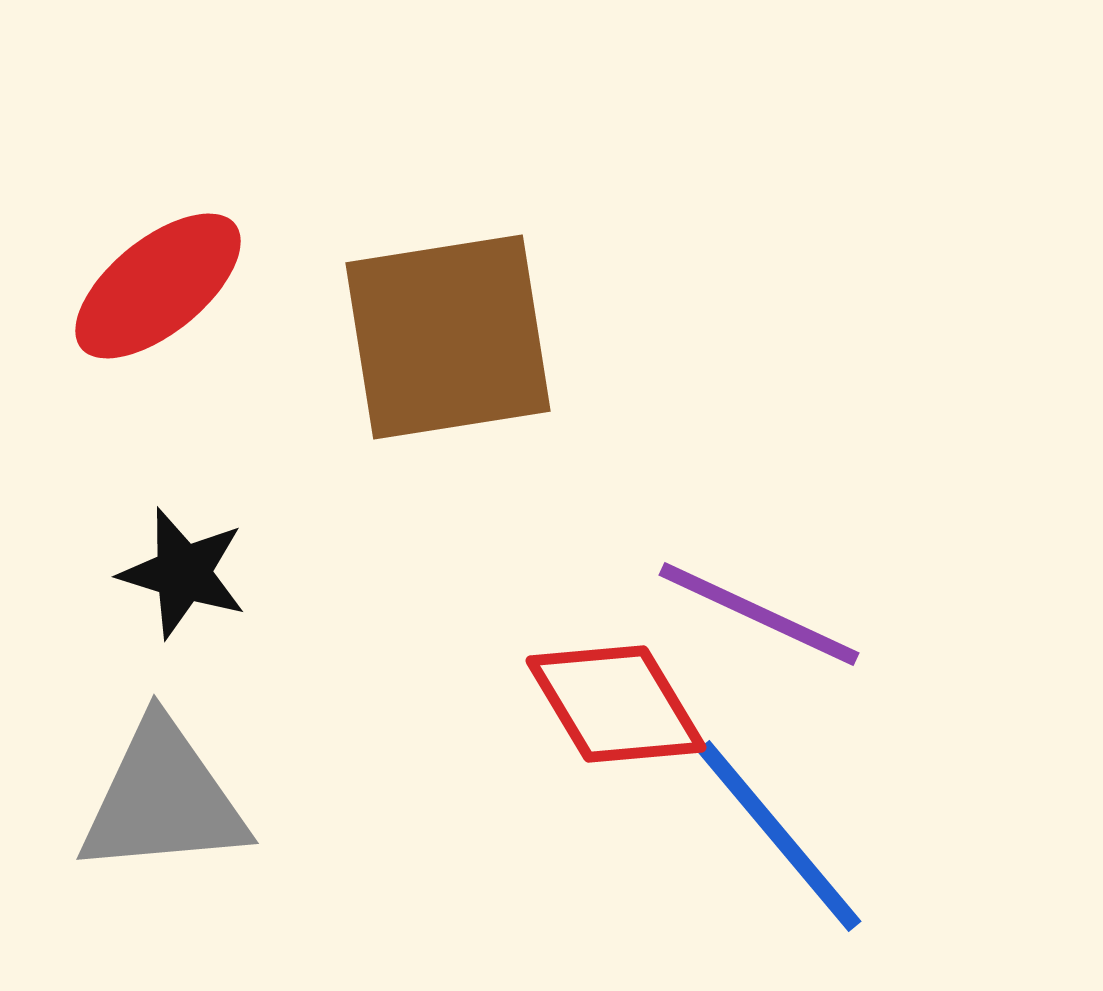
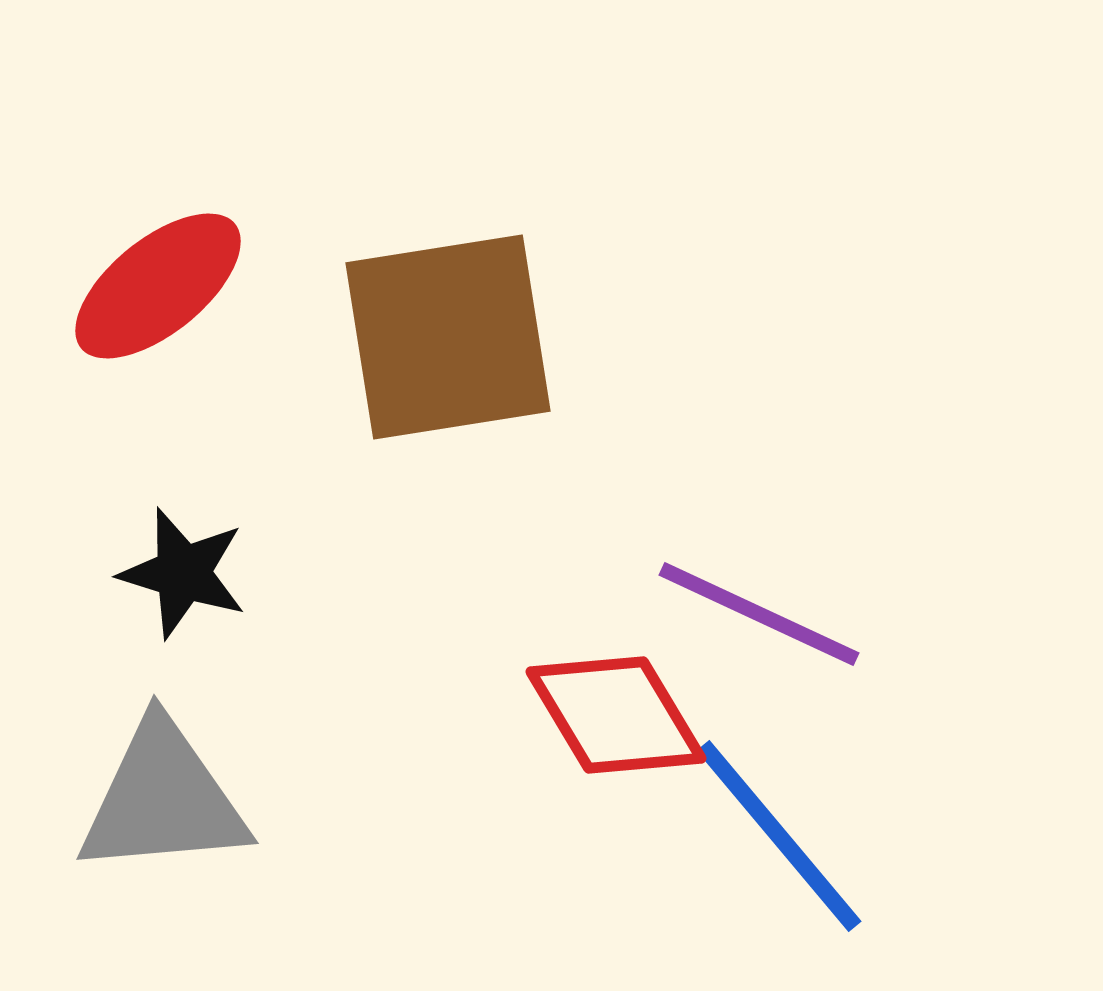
red diamond: moved 11 px down
